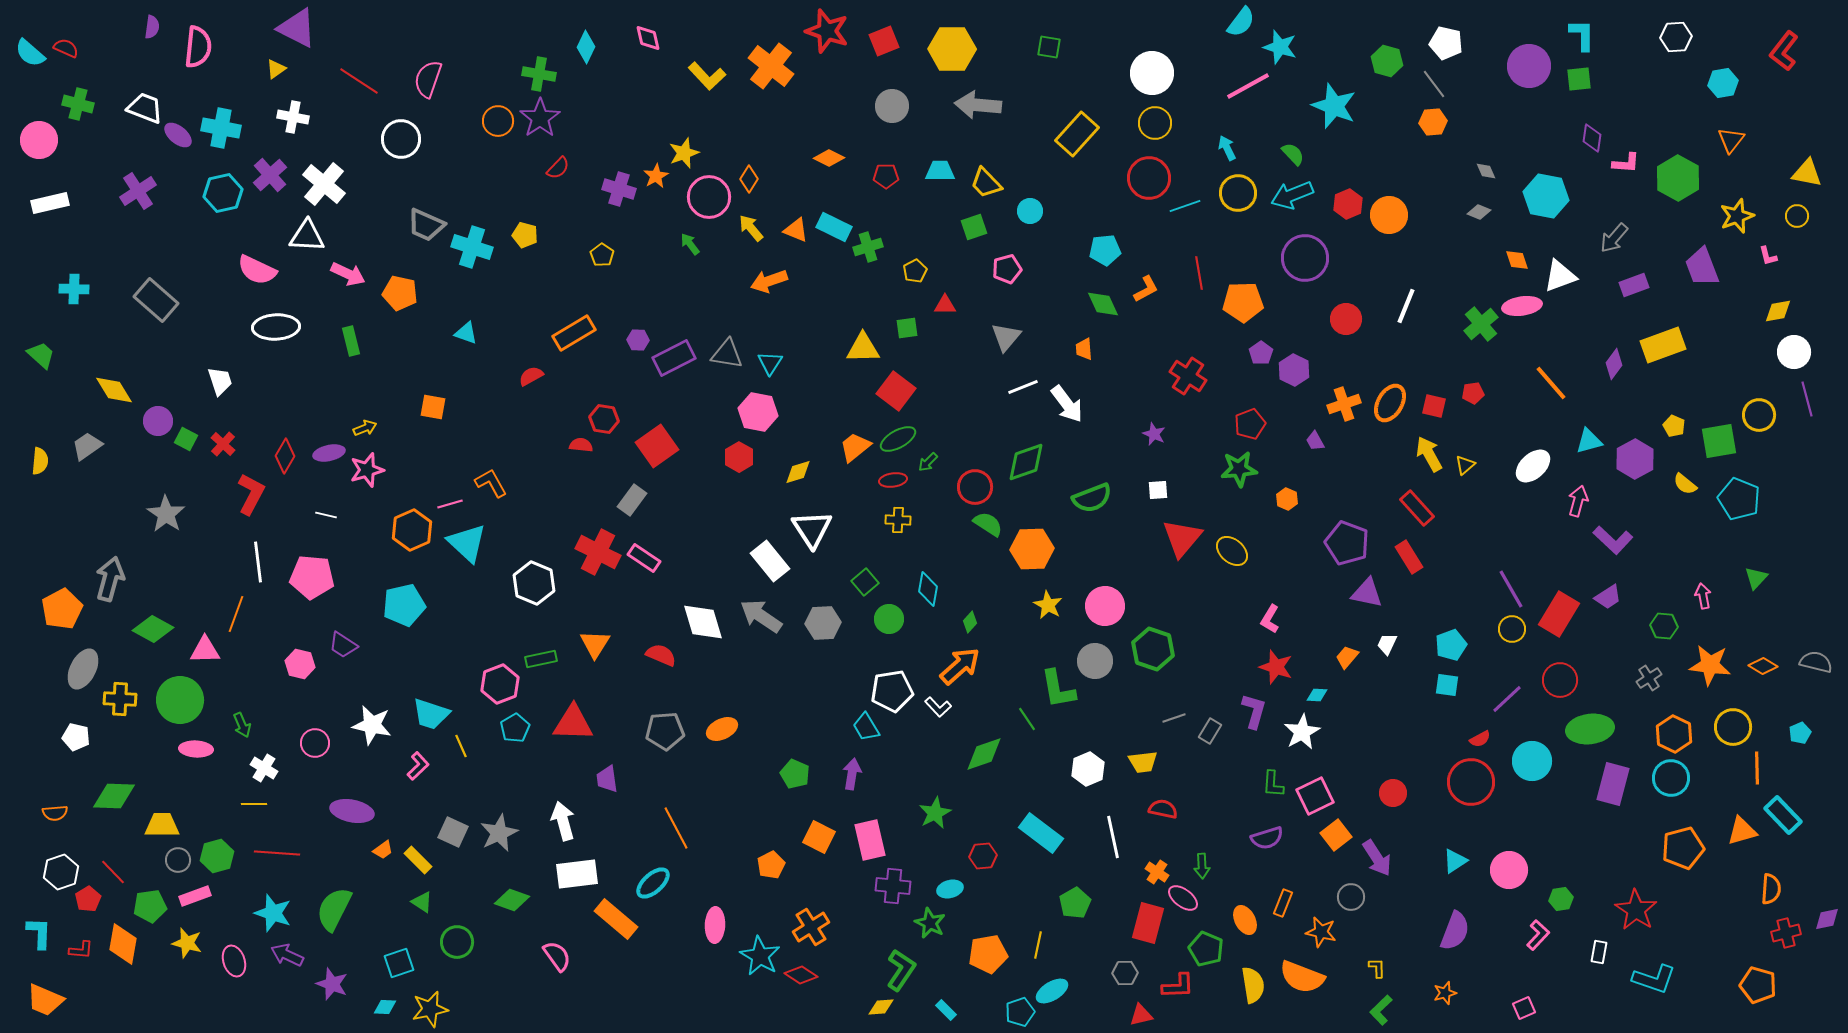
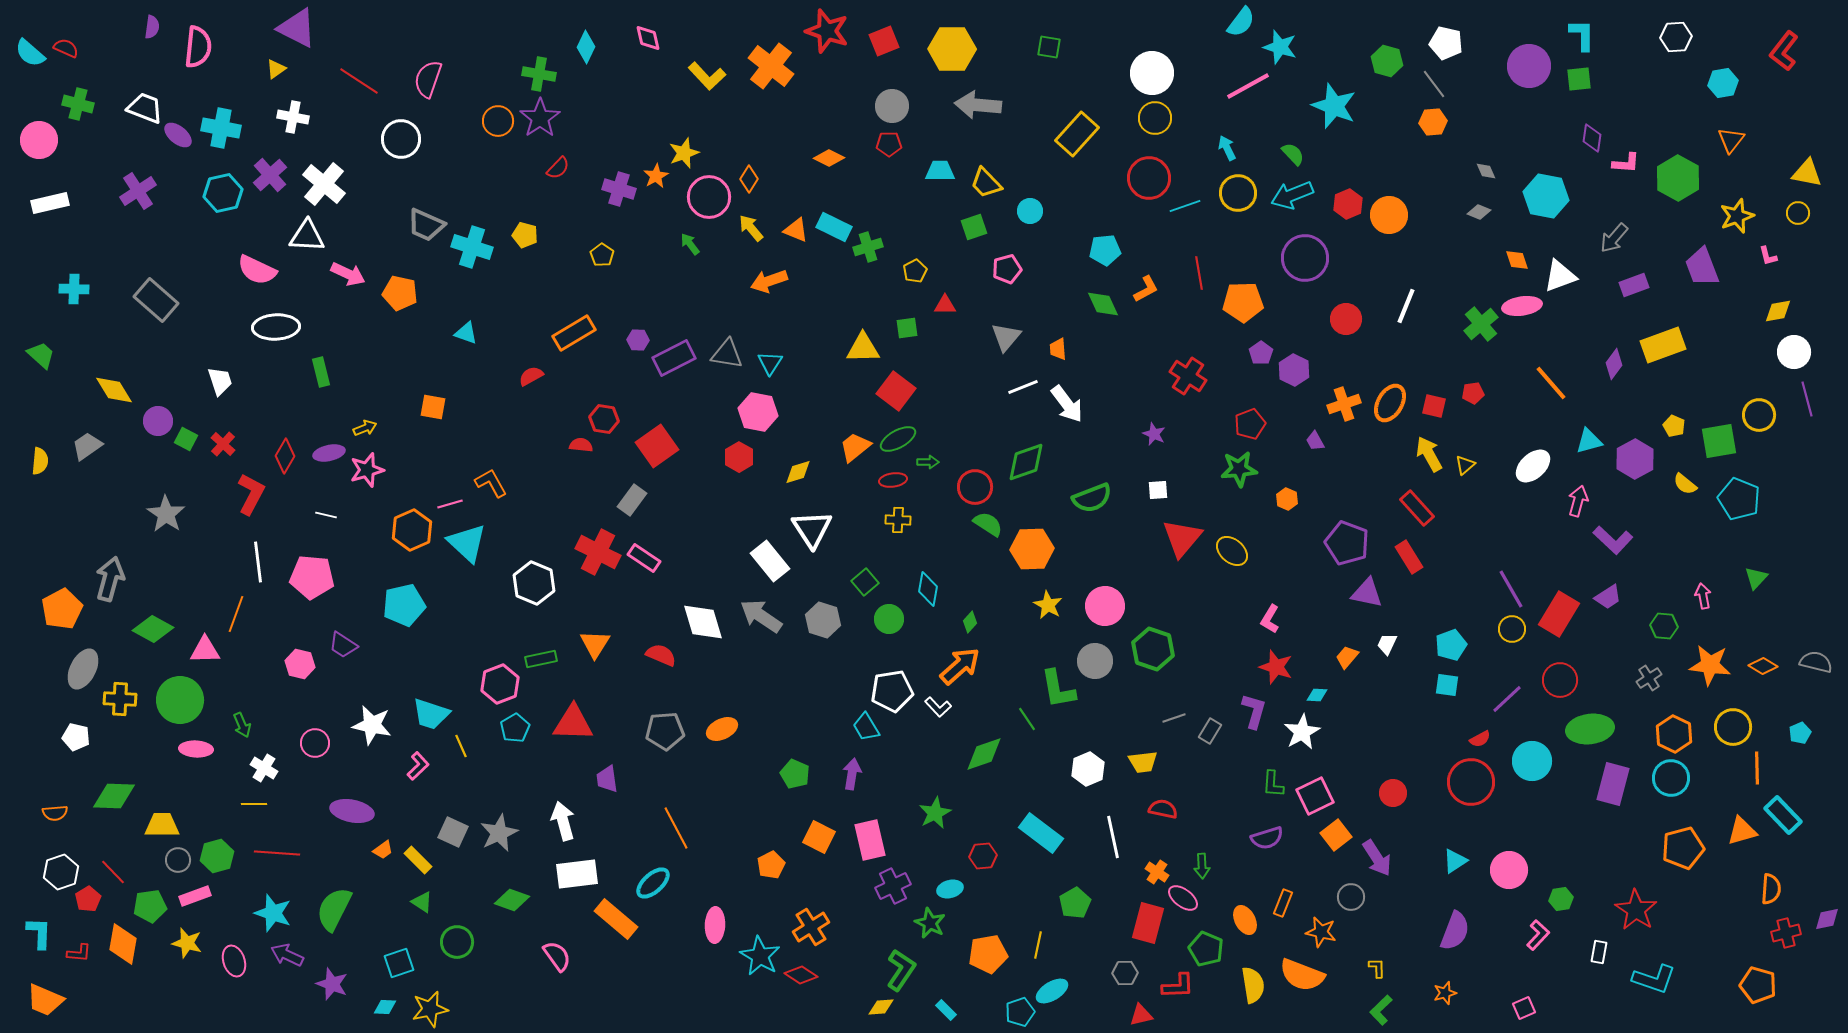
yellow circle at (1155, 123): moved 5 px up
red pentagon at (886, 176): moved 3 px right, 32 px up
yellow circle at (1797, 216): moved 1 px right, 3 px up
green rectangle at (351, 341): moved 30 px left, 31 px down
orange trapezoid at (1084, 349): moved 26 px left
green arrow at (928, 462): rotated 135 degrees counterclockwise
gray hexagon at (823, 623): moved 3 px up; rotated 20 degrees clockwise
purple cross at (893, 886): rotated 32 degrees counterclockwise
red L-shape at (81, 950): moved 2 px left, 3 px down
orange semicircle at (1302, 977): moved 2 px up
